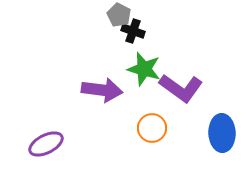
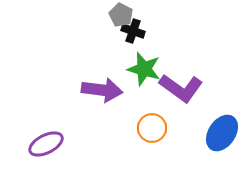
gray pentagon: moved 2 px right
blue ellipse: rotated 36 degrees clockwise
